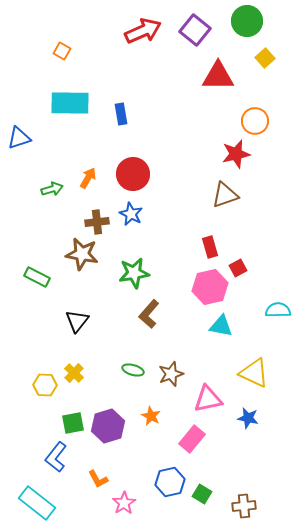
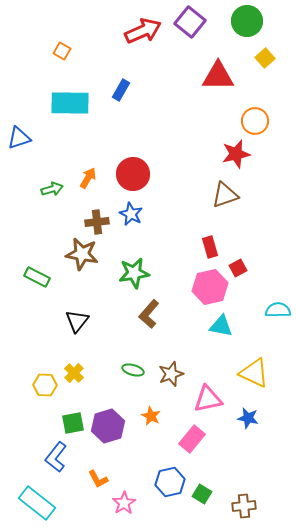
purple square at (195, 30): moved 5 px left, 8 px up
blue rectangle at (121, 114): moved 24 px up; rotated 40 degrees clockwise
